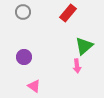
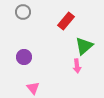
red rectangle: moved 2 px left, 8 px down
pink triangle: moved 1 px left, 2 px down; rotated 16 degrees clockwise
